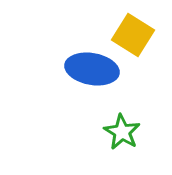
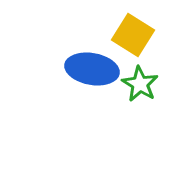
green star: moved 18 px right, 48 px up
